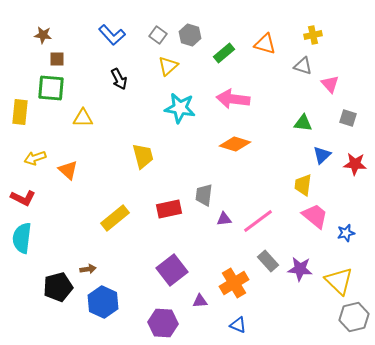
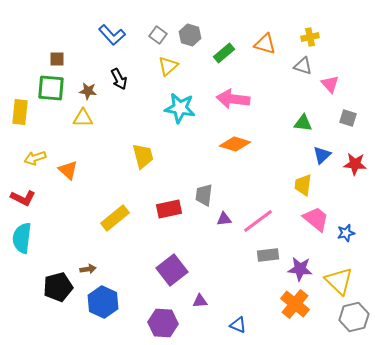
brown star at (43, 35): moved 45 px right, 56 px down
yellow cross at (313, 35): moved 3 px left, 2 px down
pink trapezoid at (315, 216): moved 1 px right, 3 px down
gray rectangle at (268, 261): moved 6 px up; rotated 55 degrees counterclockwise
orange cross at (234, 283): moved 61 px right, 21 px down; rotated 20 degrees counterclockwise
